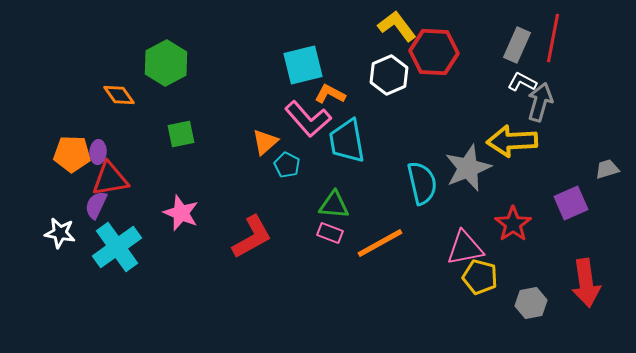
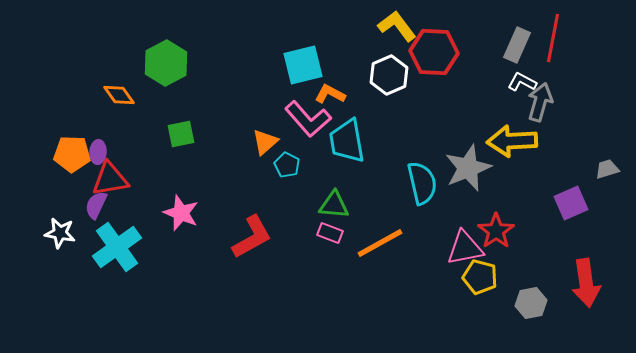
red star: moved 17 px left, 7 px down
